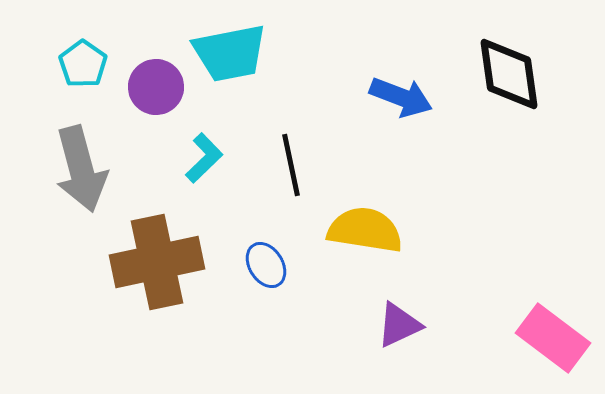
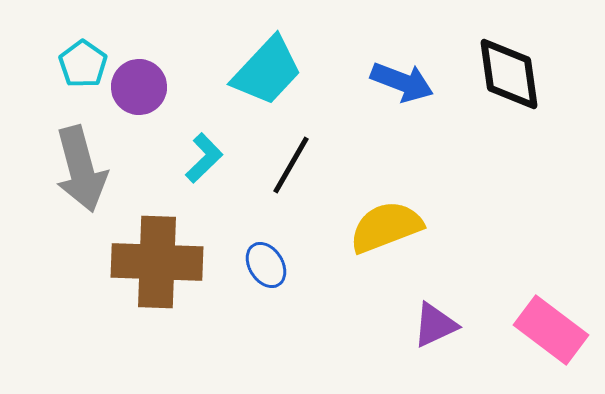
cyan trapezoid: moved 37 px right, 18 px down; rotated 36 degrees counterclockwise
purple circle: moved 17 px left
blue arrow: moved 1 px right, 15 px up
black line: rotated 42 degrees clockwise
yellow semicircle: moved 21 px right, 3 px up; rotated 30 degrees counterclockwise
brown cross: rotated 14 degrees clockwise
purple triangle: moved 36 px right
pink rectangle: moved 2 px left, 8 px up
